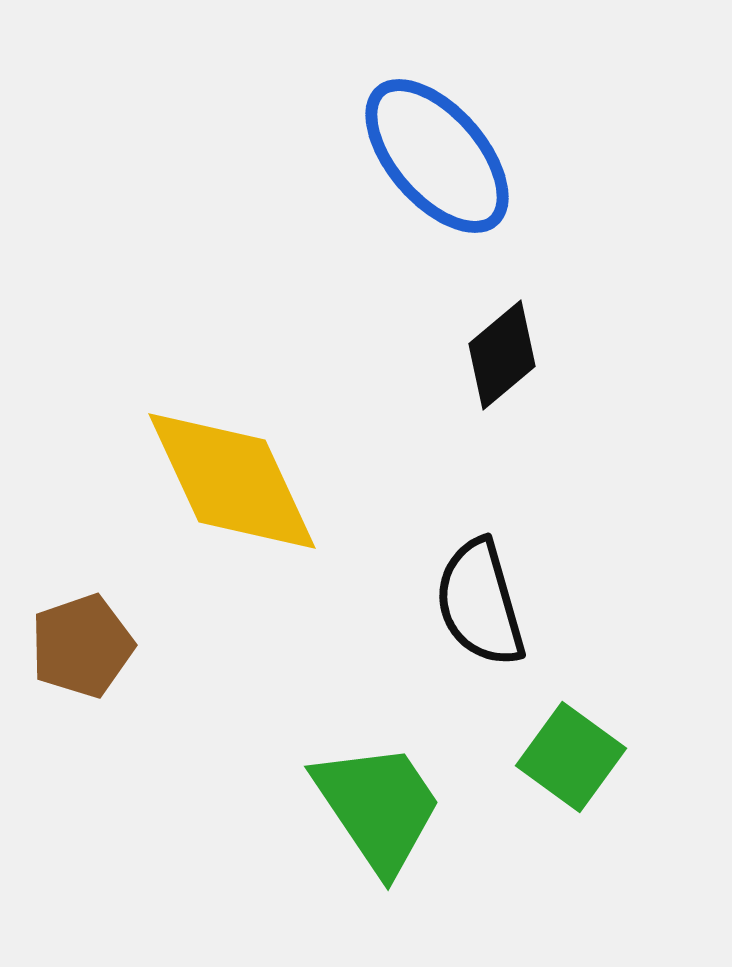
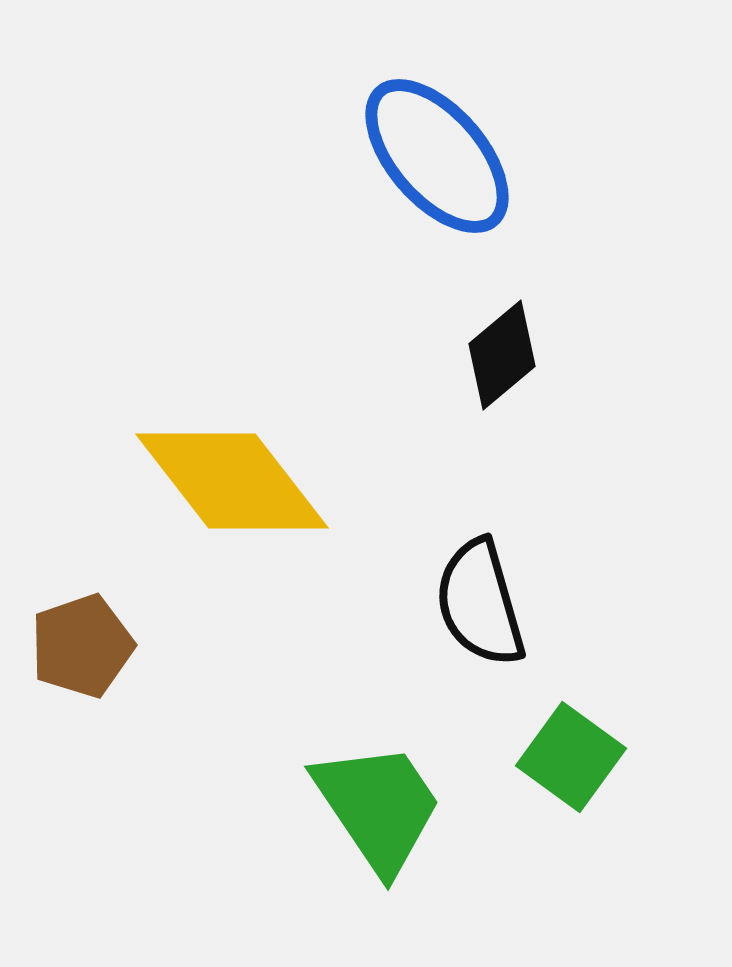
yellow diamond: rotated 13 degrees counterclockwise
